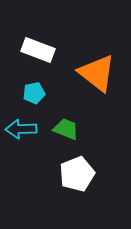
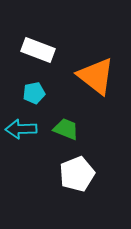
orange triangle: moved 1 px left, 3 px down
